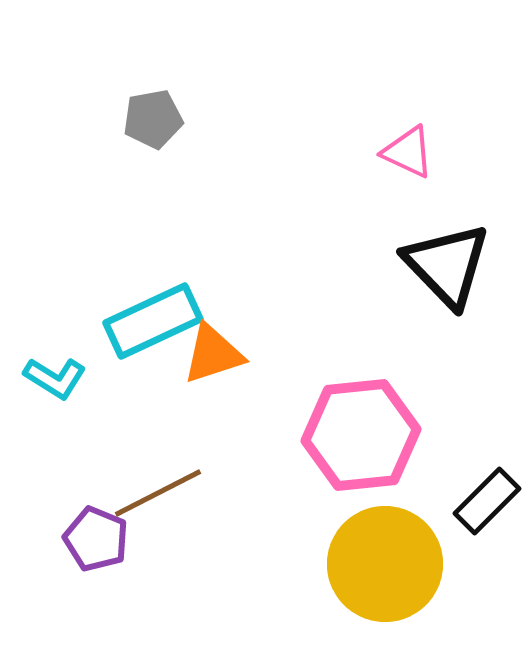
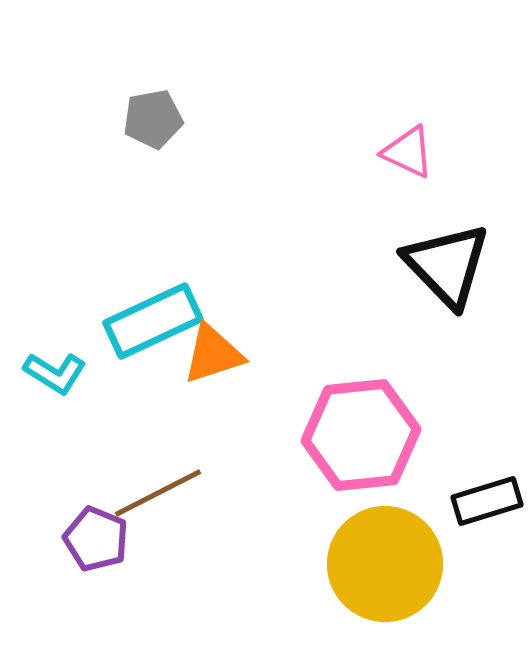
cyan L-shape: moved 5 px up
black rectangle: rotated 28 degrees clockwise
